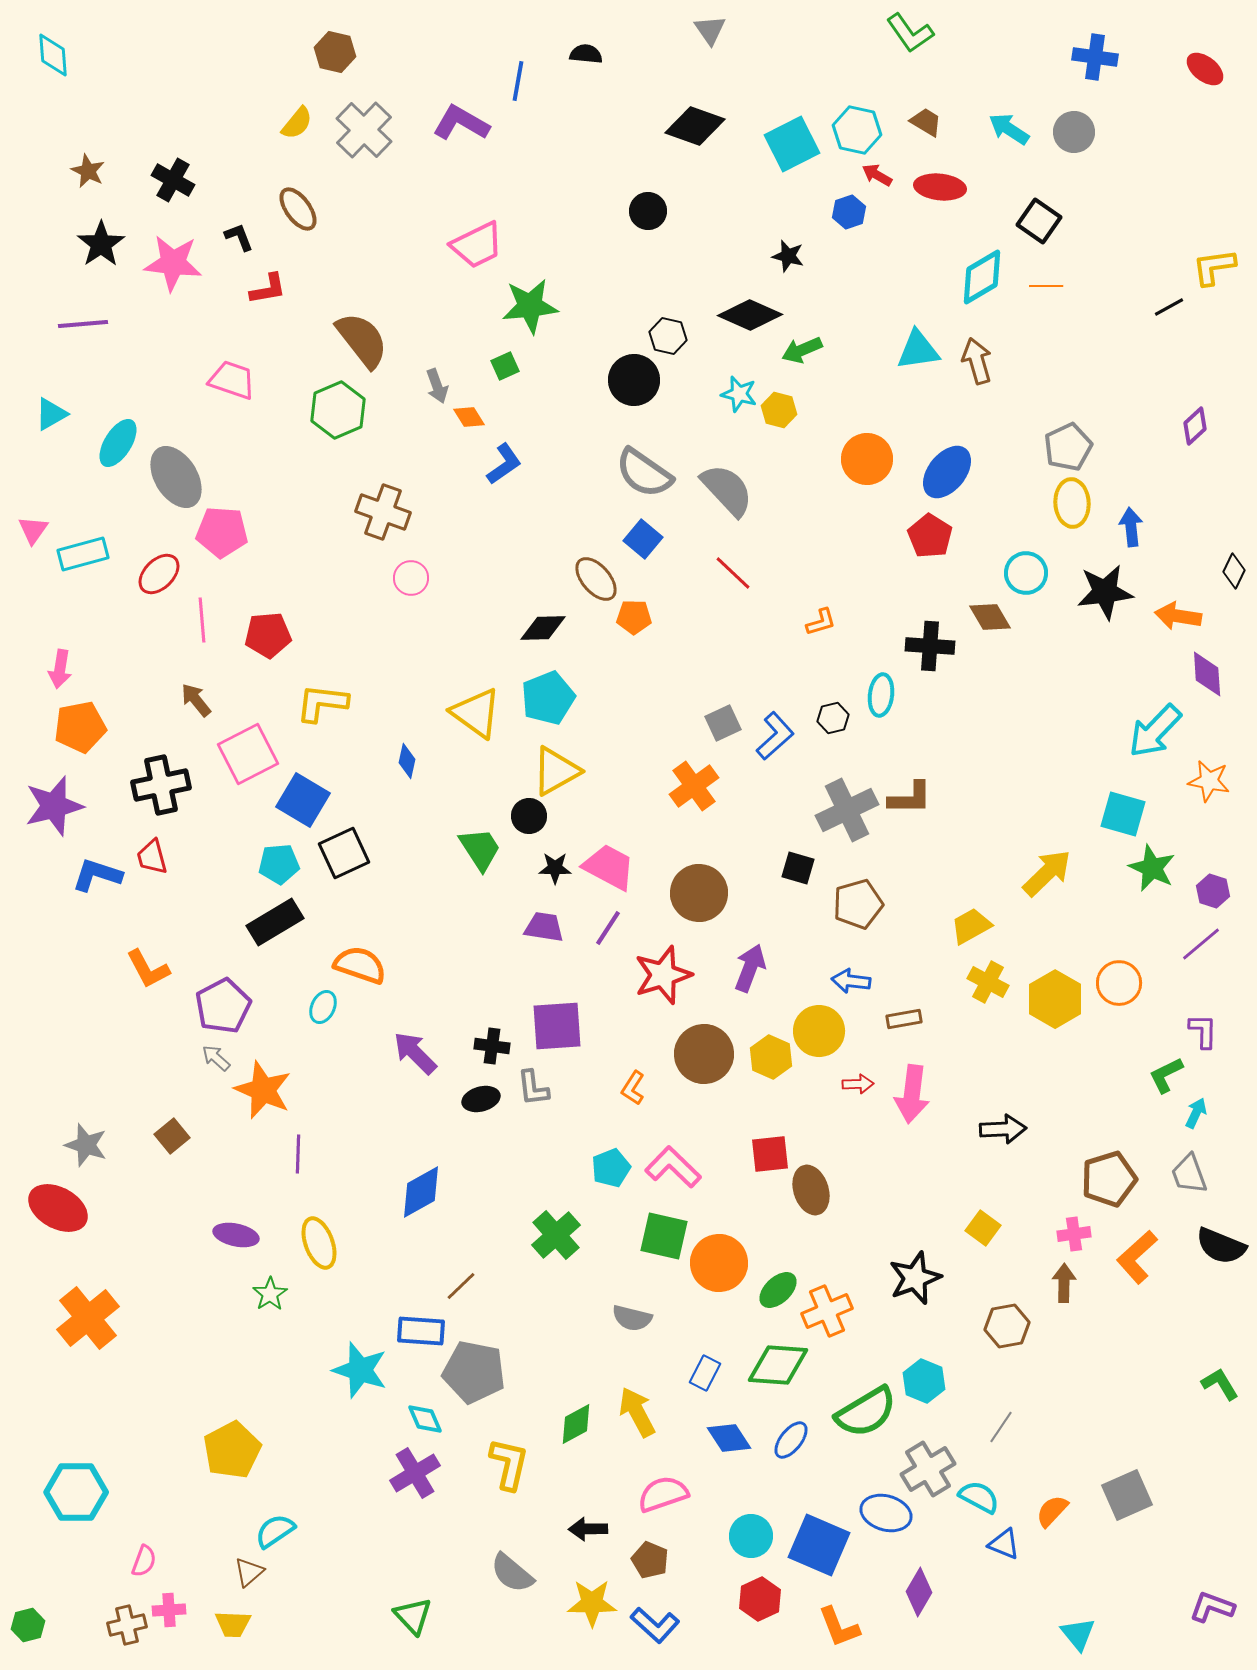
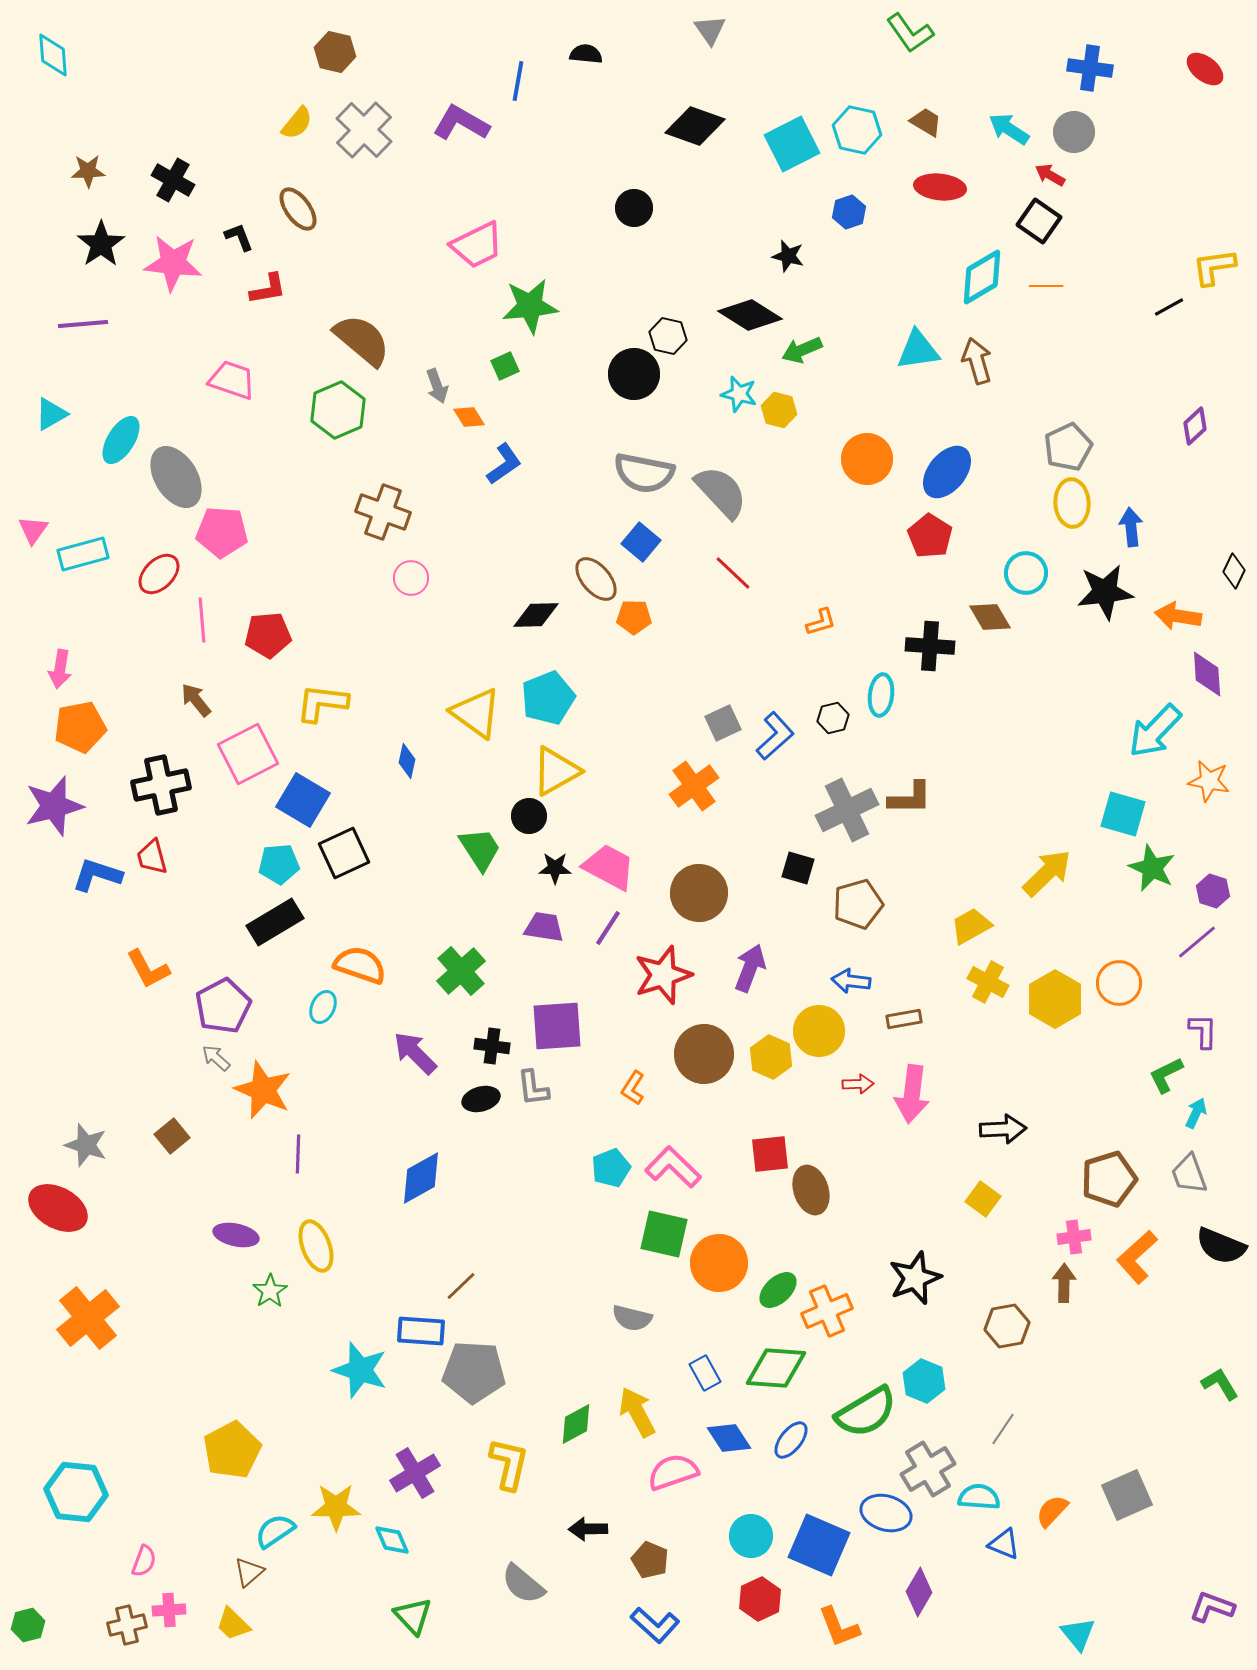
blue cross at (1095, 57): moved 5 px left, 11 px down
brown star at (88, 171): rotated 28 degrees counterclockwise
red arrow at (877, 175): moved 173 px right
black circle at (648, 211): moved 14 px left, 3 px up
black diamond at (750, 315): rotated 8 degrees clockwise
brown semicircle at (362, 340): rotated 12 degrees counterclockwise
black circle at (634, 380): moved 6 px up
cyan ellipse at (118, 443): moved 3 px right, 3 px up
gray semicircle at (644, 473): rotated 24 degrees counterclockwise
gray semicircle at (727, 490): moved 6 px left, 2 px down
blue square at (643, 539): moved 2 px left, 3 px down
black diamond at (543, 628): moved 7 px left, 13 px up
purple line at (1201, 944): moved 4 px left, 2 px up
blue diamond at (421, 1192): moved 14 px up
yellow square at (983, 1228): moved 29 px up
pink cross at (1074, 1234): moved 3 px down
green cross at (556, 1235): moved 95 px left, 264 px up
green square at (664, 1236): moved 2 px up
yellow ellipse at (319, 1243): moved 3 px left, 3 px down
green star at (270, 1294): moved 3 px up
green diamond at (778, 1365): moved 2 px left, 3 px down
gray pentagon at (474, 1372): rotated 8 degrees counterclockwise
blue rectangle at (705, 1373): rotated 56 degrees counterclockwise
cyan diamond at (425, 1419): moved 33 px left, 121 px down
gray line at (1001, 1427): moved 2 px right, 2 px down
cyan hexagon at (76, 1492): rotated 6 degrees clockwise
pink semicircle at (663, 1494): moved 10 px right, 22 px up
cyan semicircle at (979, 1497): rotated 24 degrees counterclockwise
gray semicircle at (512, 1573): moved 11 px right, 11 px down
yellow star at (592, 1603): moved 256 px left, 96 px up
yellow trapezoid at (233, 1624): rotated 42 degrees clockwise
